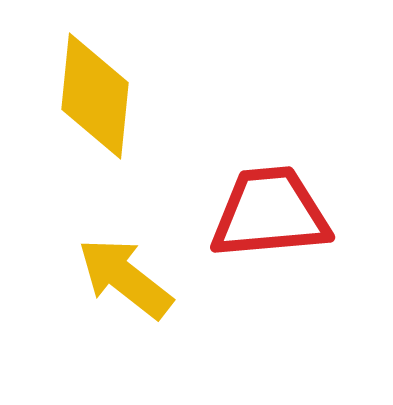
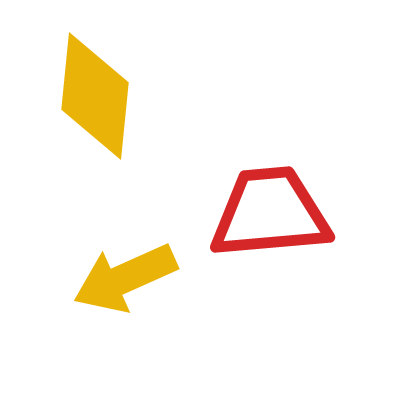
yellow arrow: rotated 62 degrees counterclockwise
